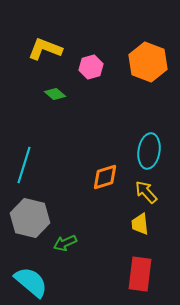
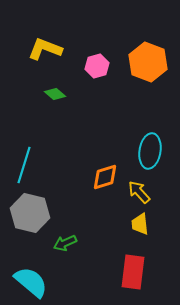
pink hexagon: moved 6 px right, 1 px up
cyan ellipse: moved 1 px right
yellow arrow: moved 7 px left
gray hexagon: moved 5 px up
red rectangle: moved 7 px left, 2 px up
